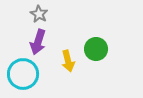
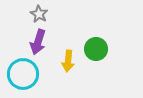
yellow arrow: rotated 20 degrees clockwise
